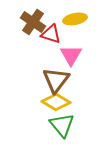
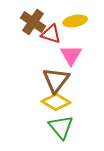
yellow ellipse: moved 2 px down
green triangle: moved 1 px left, 2 px down
